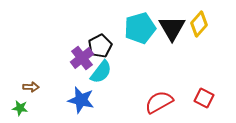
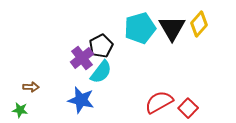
black pentagon: moved 1 px right
red square: moved 16 px left, 10 px down; rotated 18 degrees clockwise
green star: moved 2 px down
